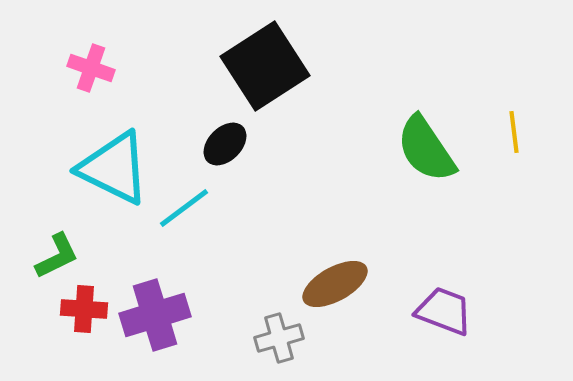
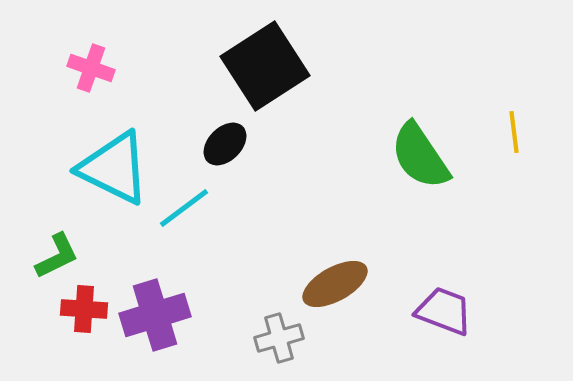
green semicircle: moved 6 px left, 7 px down
